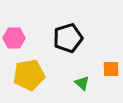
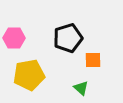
orange square: moved 18 px left, 9 px up
green triangle: moved 1 px left, 5 px down
